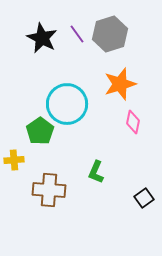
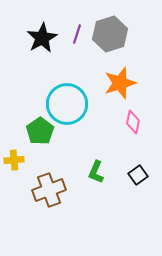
purple line: rotated 54 degrees clockwise
black star: rotated 16 degrees clockwise
orange star: moved 1 px up
brown cross: rotated 24 degrees counterclockwise
black square: moved 6 px left, 23 px up
